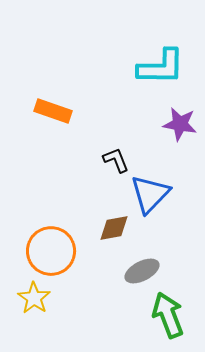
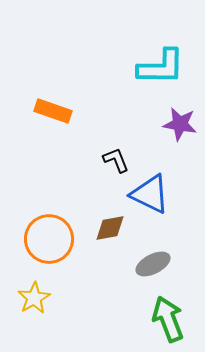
blue triangle: rotated 48 degrees counterclockwise
brown diamond: moved 4 px left
orange circle: moved 2 px left, 12 px up
gray ellipse: moved 11 px right, 7 px up
yellow star: rotated 8 degrees clockwise
green arrow: moved 4 px down
